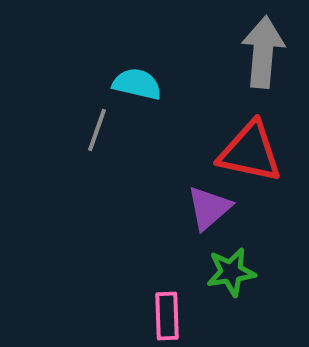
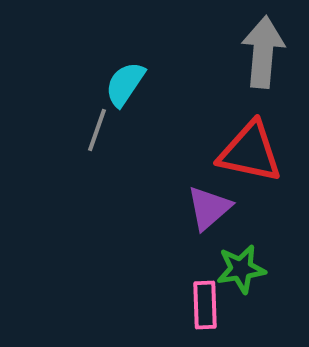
cyan semicircle: moved 12 px left; rotated 69 degrees counterclockwise
green star: moved 10 px right, 3 px up
pink rectangle: moved 38 px right, 11 px up
